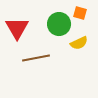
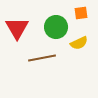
orange square: moved 1 px right; rotated 24 degrees counterclockwise
green circle: moved 3 px left, 3 px down
brown line: moved 6 px right
